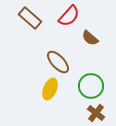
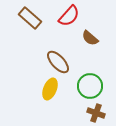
green circle: moved 1 px left
brown cross: rotated 18 degrees counterclockwise
